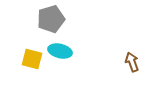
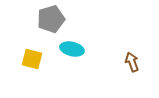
cyan ellipse: moved 12 px right, 2 px up
